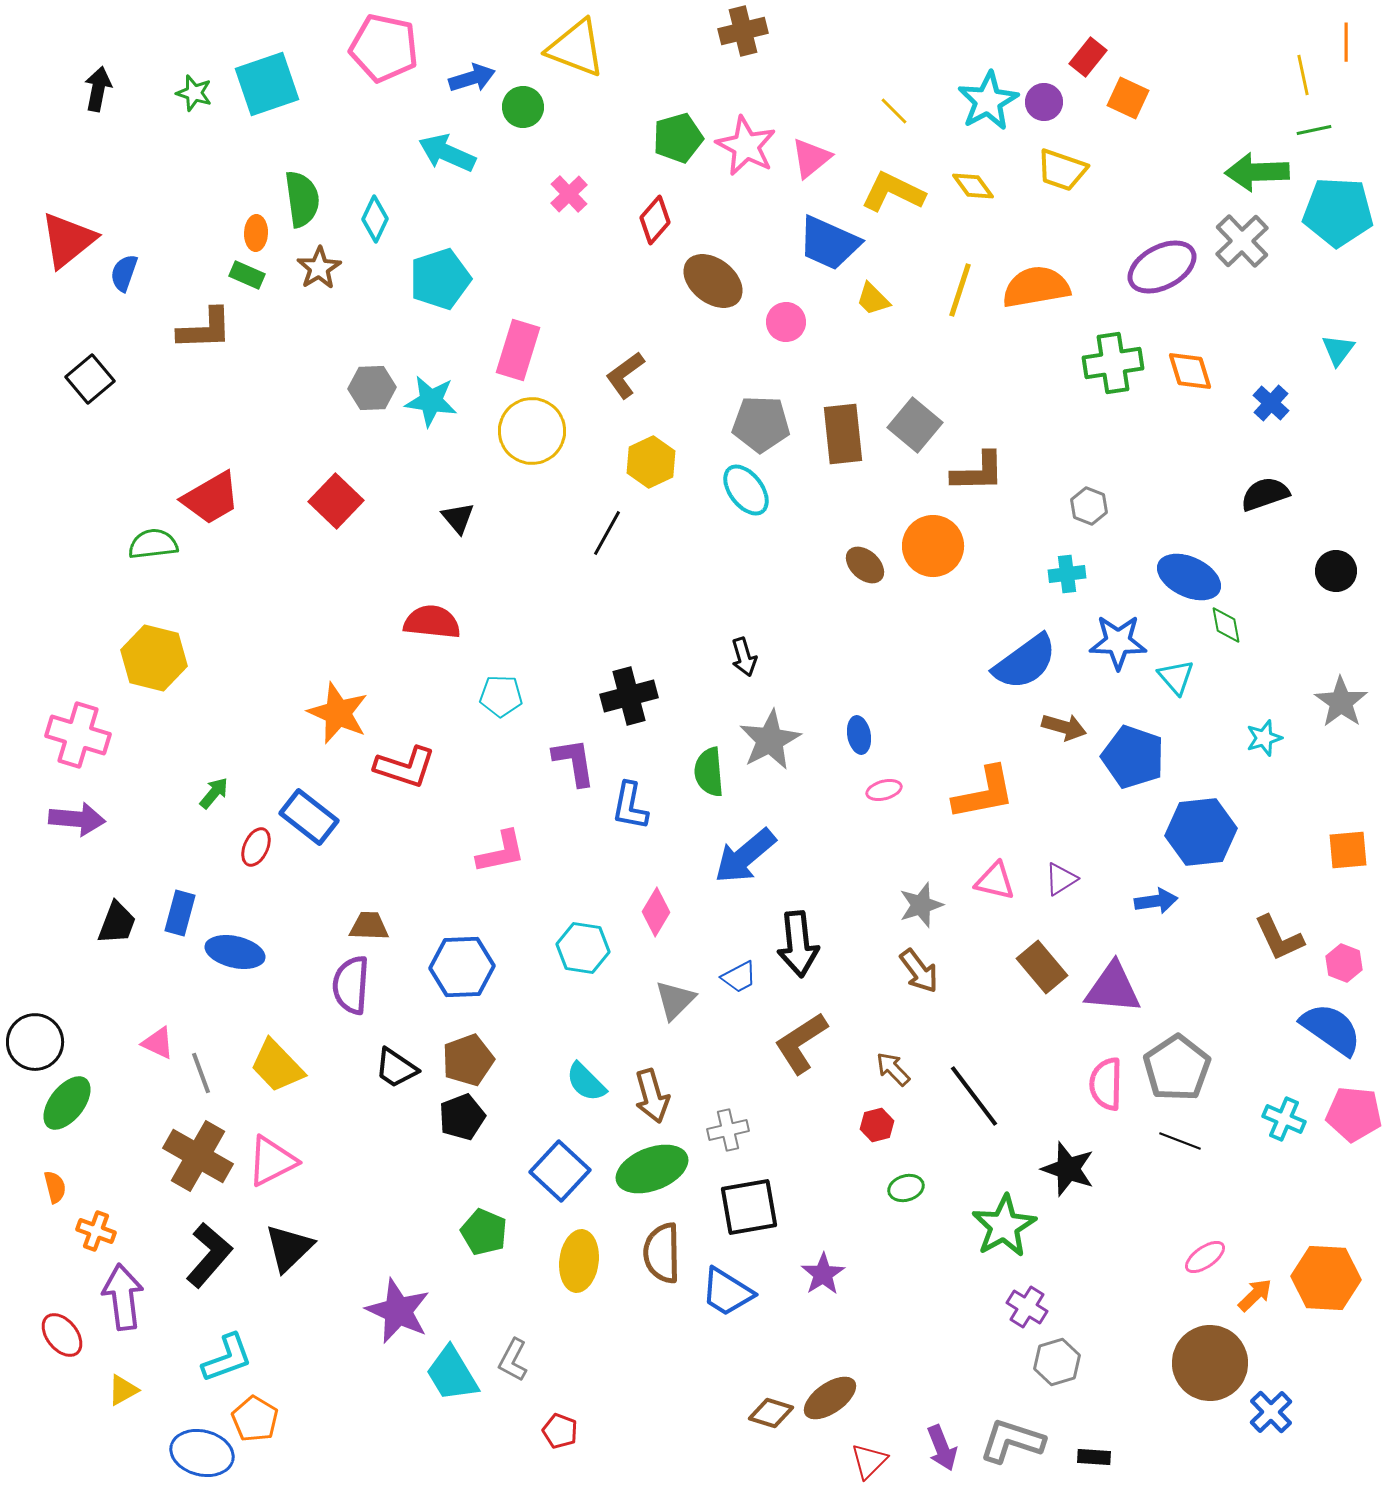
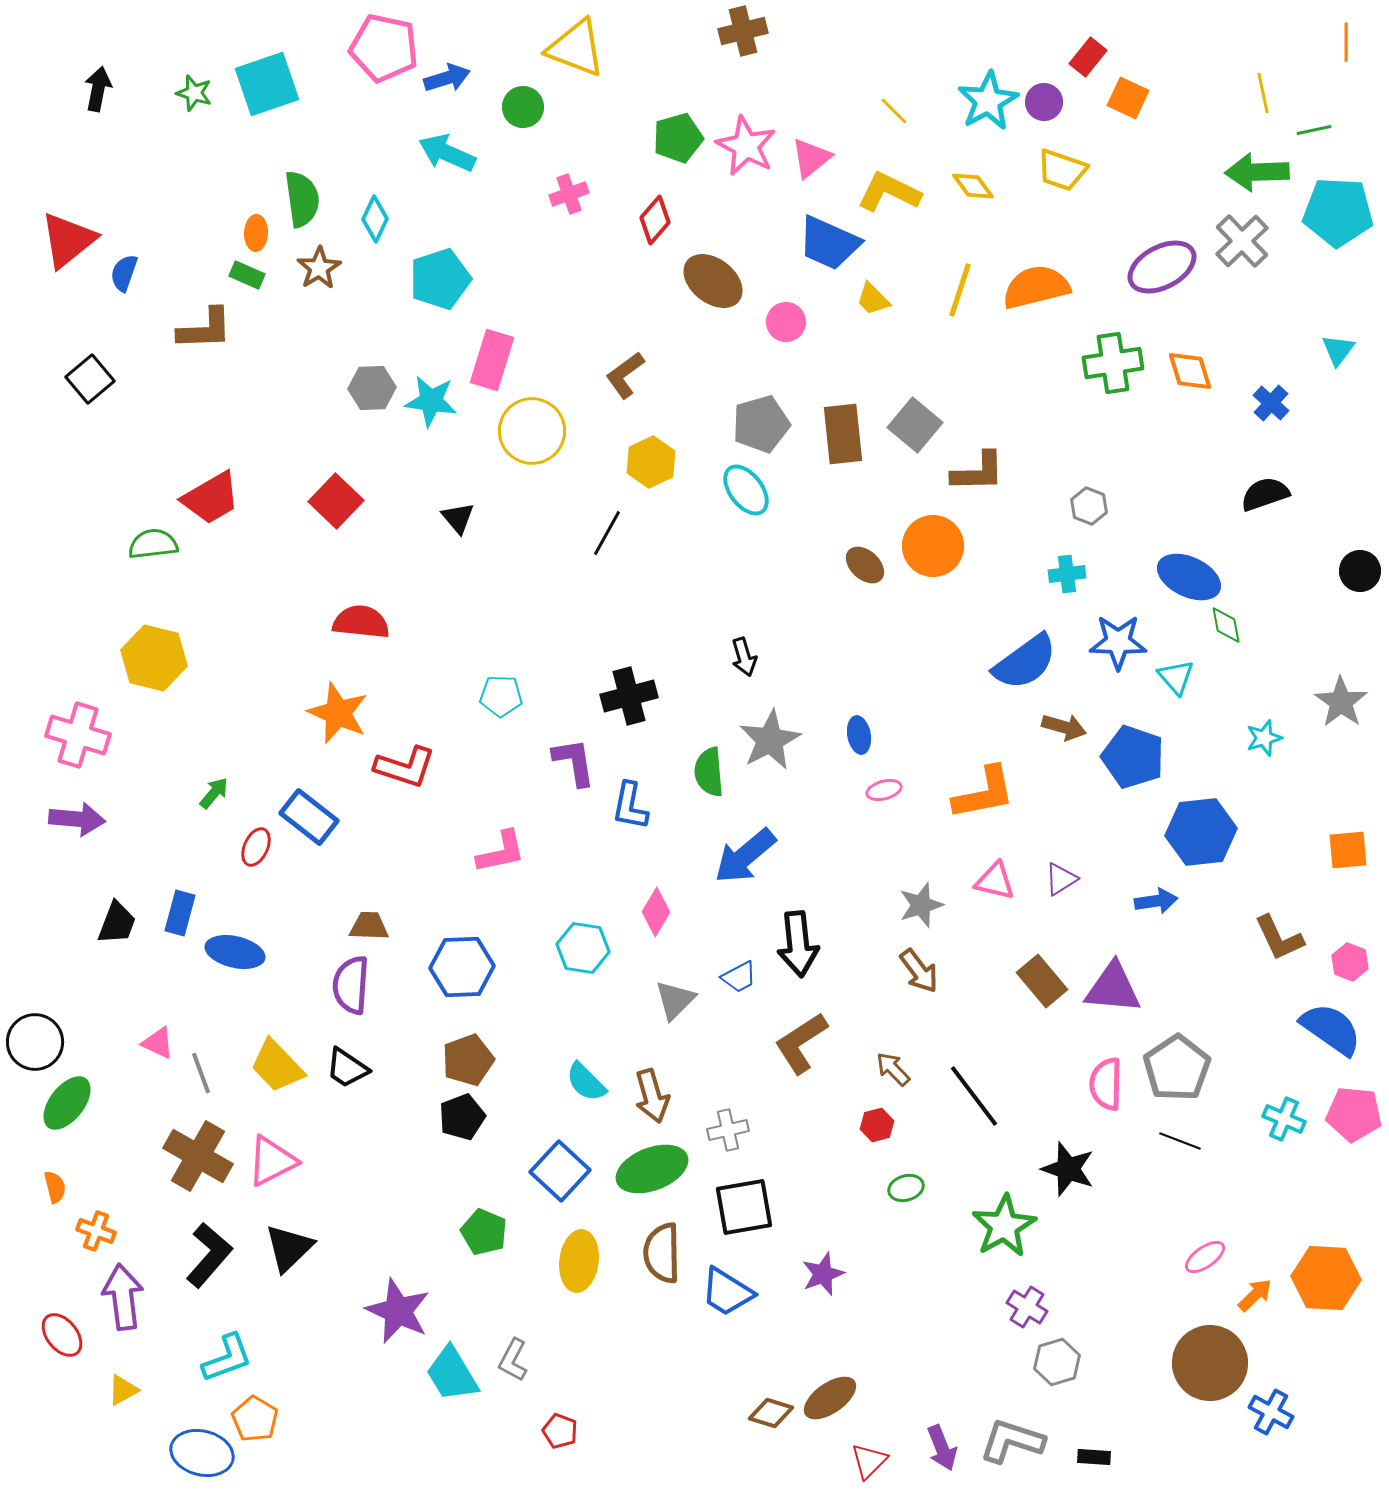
yellow line at (1303, 75): moved 40 px left, 18 px down
blue arrow at (472, 78): moved 25 px left
yellow L-shape at (893, 192): moved 4 px left
pink cross at (569, 194): rotated 24 degrees clockwise
orange semicircle at (1036, 287): rotated 4 degrees counterclockwise
pink rectangle at (518, 350): moved 26 px left, 10 px down
gray pentagon at (761, 424): rotated 18 degrees counterclockwise
black circle at (1336, 571): moved 24 px right
red semicircle at (432, 622): moved 71 px left
pink hexagon at (1344, 963): moved 6 px right, 1 px up
brown rectangle at (1042, 967): moved 14 px down
black trapezoid at (396, 1068): moved 49 px left
black square at (749, 1207): moved 5 px left
purple star at (823, 1274): rotated 12 degrees clockwise
blue cross at (1271, 1412): rotated 18 degrees counterclockwise
